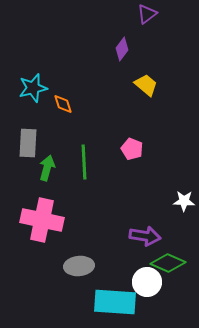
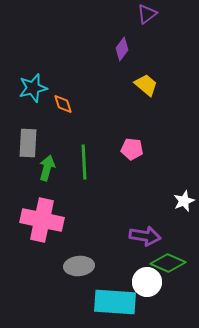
pink pentagon: rotated 15 degrees counterclockwise
white star: rotated 25 degrees counterclockwise
